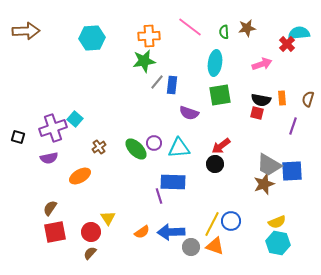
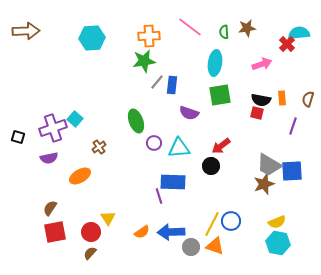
green ellipse at (136, 149): moved 28 px up; rotated 25 degrees clockwise
black circle at (215, 164): moved 4 px left, 2 px down
